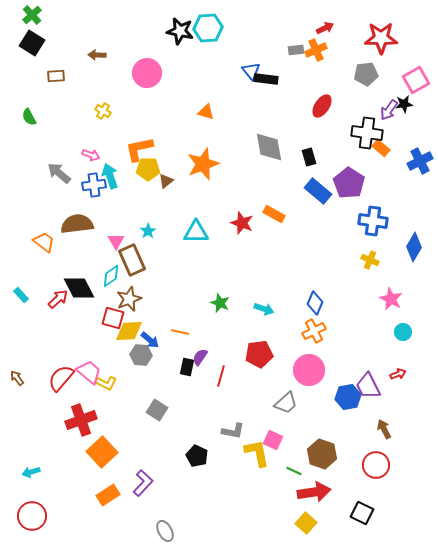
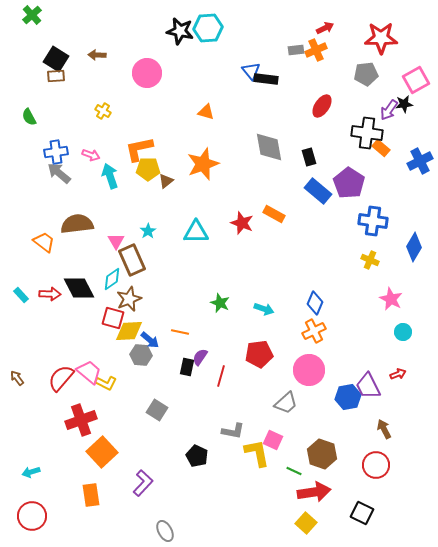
black square at (32, 43): moved 24 px right, 16 px down
blue cross at (94, 185): moved 38 px left, 33 px up
cyan diamond at (111, 276): moved 1 px right, 3 px down
red arrow at (58, 299): moved 8 px left, 5 px up; rotated 45 degrees clockwise
orange rectangle at (108, 495): moved 17 px left; rotated 65 degrees counterclockwise
